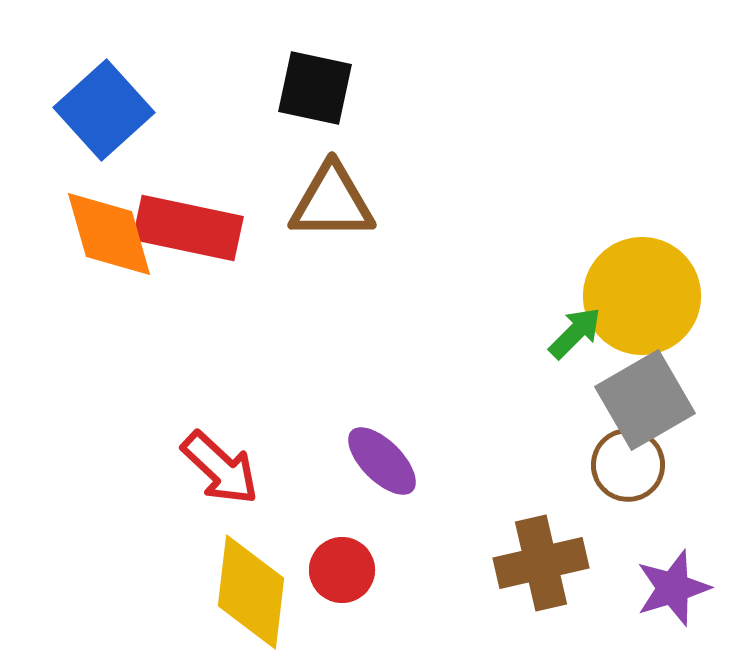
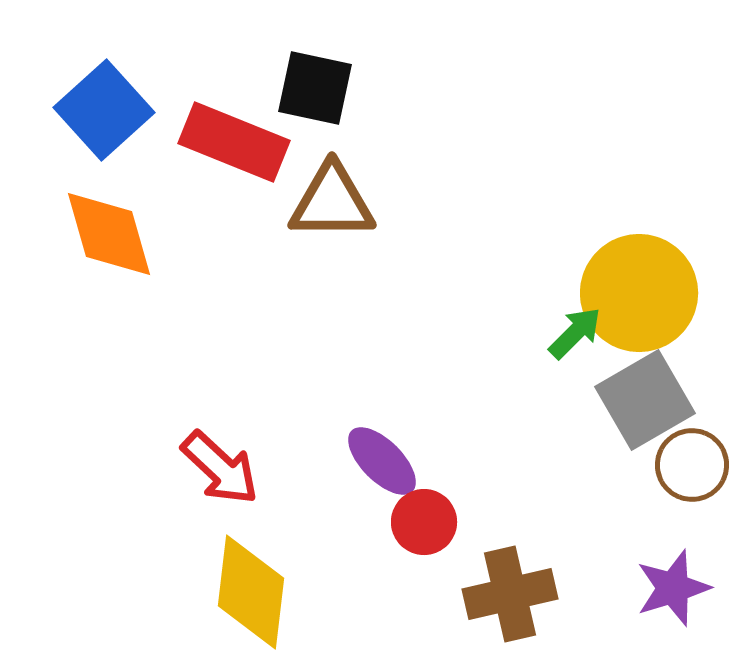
red rectangle: moved 46 px right, 86 px up; rotated 10 degrees clockwise
yellow circle: moved 3 px left, 3 px up
brown circle: moved 64 px right
brown cross: moved 31 px left, 31 px down
red circle: moved 82 px right, 48 px up
